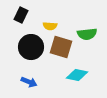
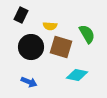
green semicircle: rotated 114 degrees counterclockwise
